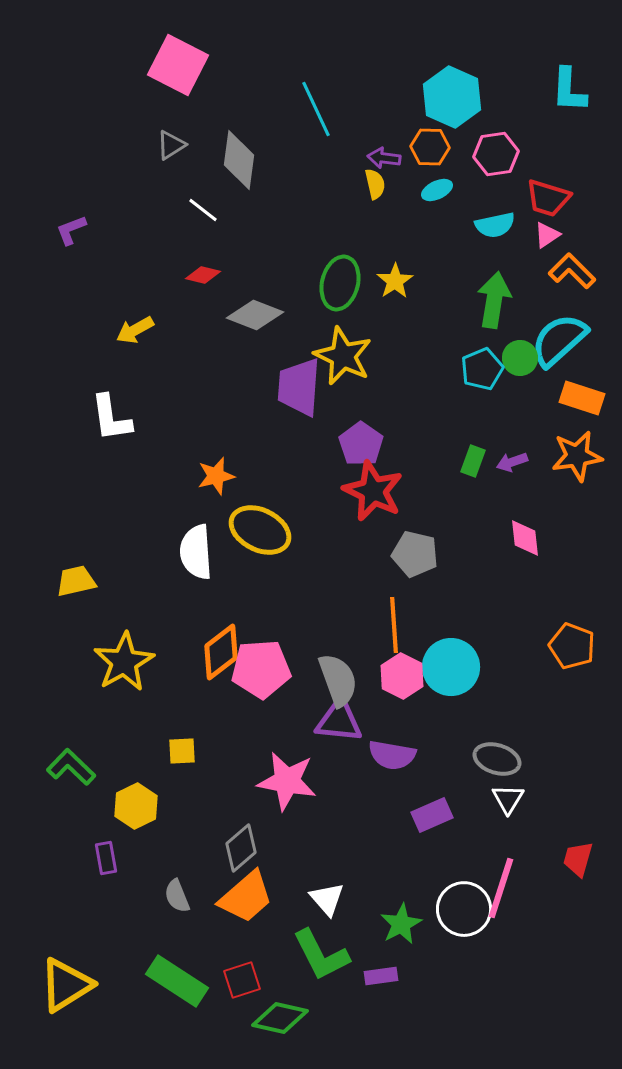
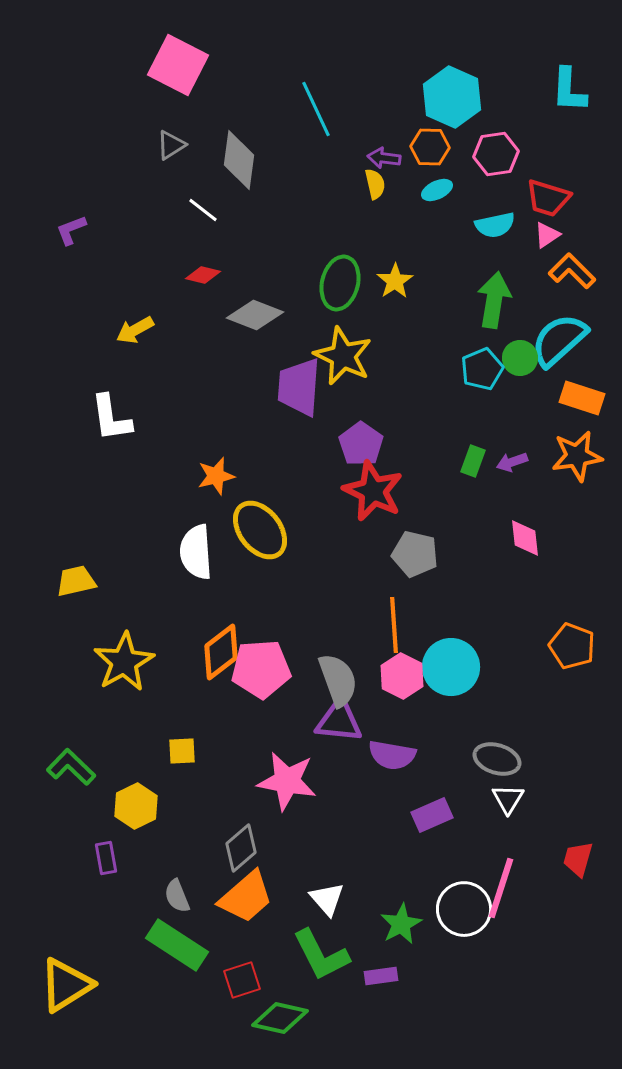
yellow ellipse at (260, 530): rotated 26 degrees clockwise
green rectangle at (177, 981): moved 36 px up
